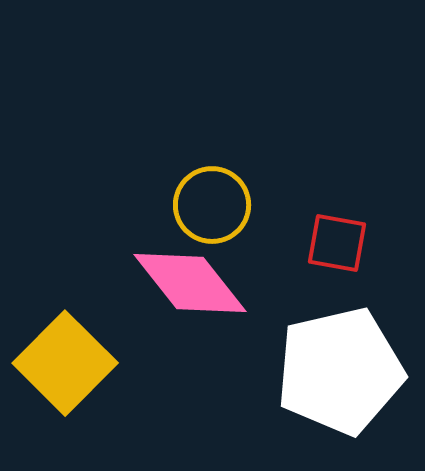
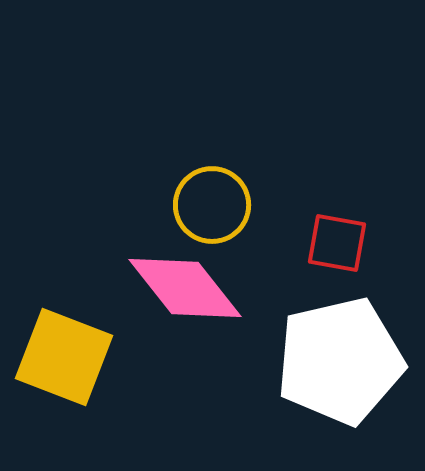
pink diamond: moved 5 px left, 5 px down
yellow square: moved 1 px left, 6 px up; rotated 24 degrees counterclockwise
white pentagon: moved 10 px up
